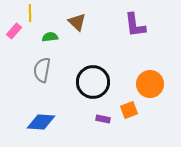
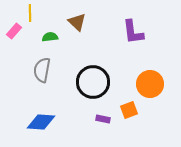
purple L-shape: moved 2 px left, 7 px down
